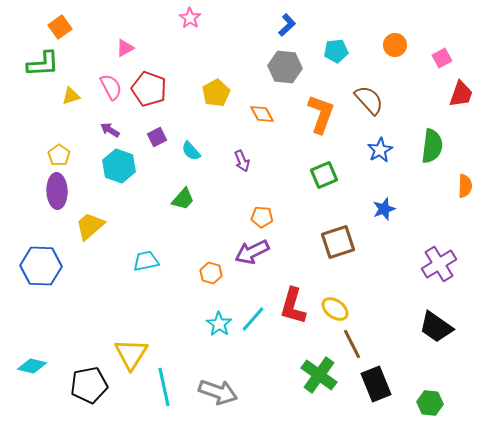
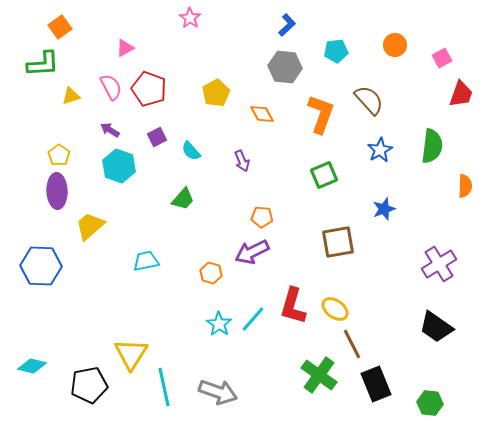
brown square at (338, 242): rotated 8 degrees clockwise
